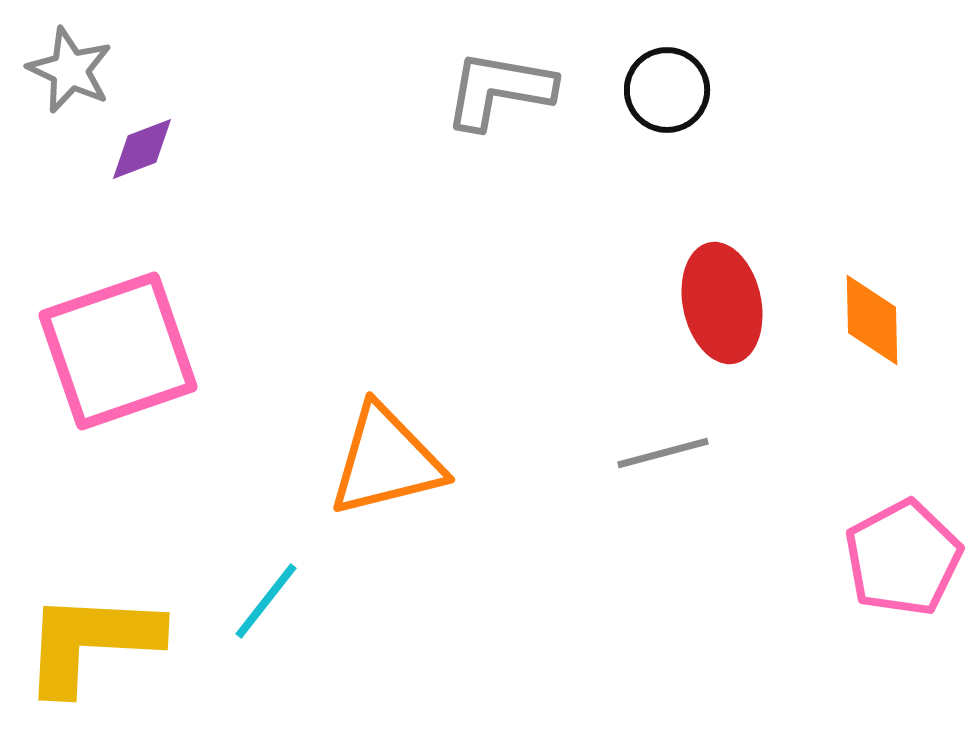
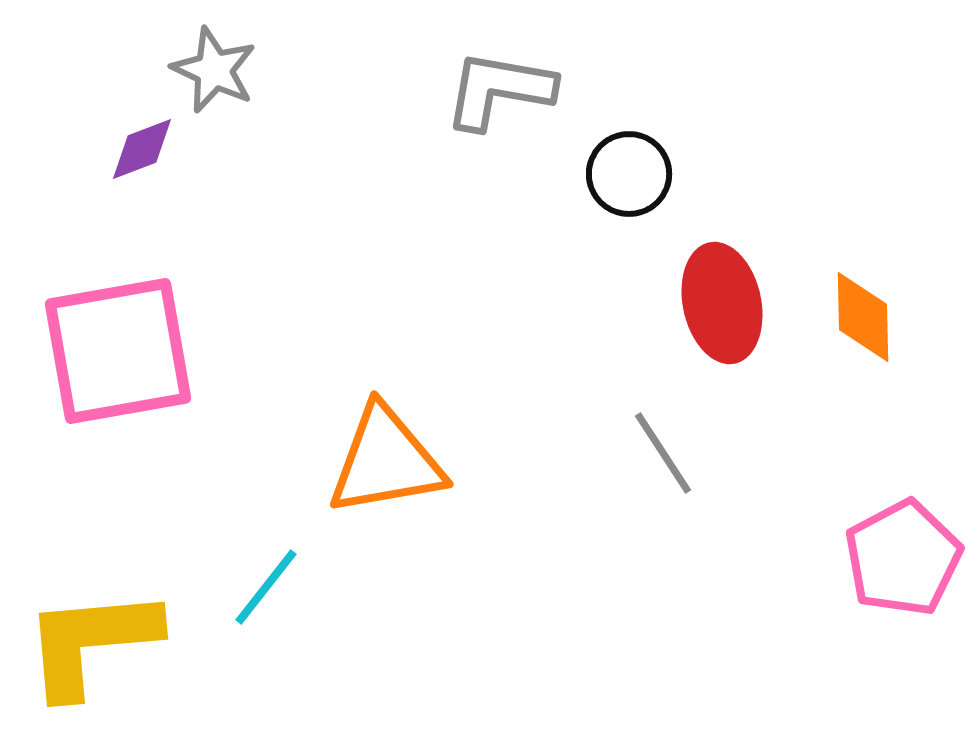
gray star: moved 144 px right
black circle: moved 38 px left, 84 px down
orange diamond: moved 9 px left, 3 px up
pink square: rotated 9 degrees clockwise
gray line: rotated 72 degrees clockwise
orange triangle: rotated 4 degrees clockwise
cyan line: moved 14 px up
yellow L-shape: rotated 8 degrees counterclockwise
